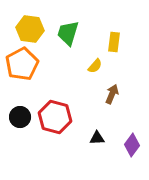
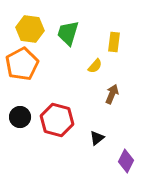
red hexagon: moved 2 px right, 3 px down
black triangle: rotated 35 degrees counterclockwise
purple diamond: moved 6 px left, 16 px down; rotated 10 degrees counterclockwise
